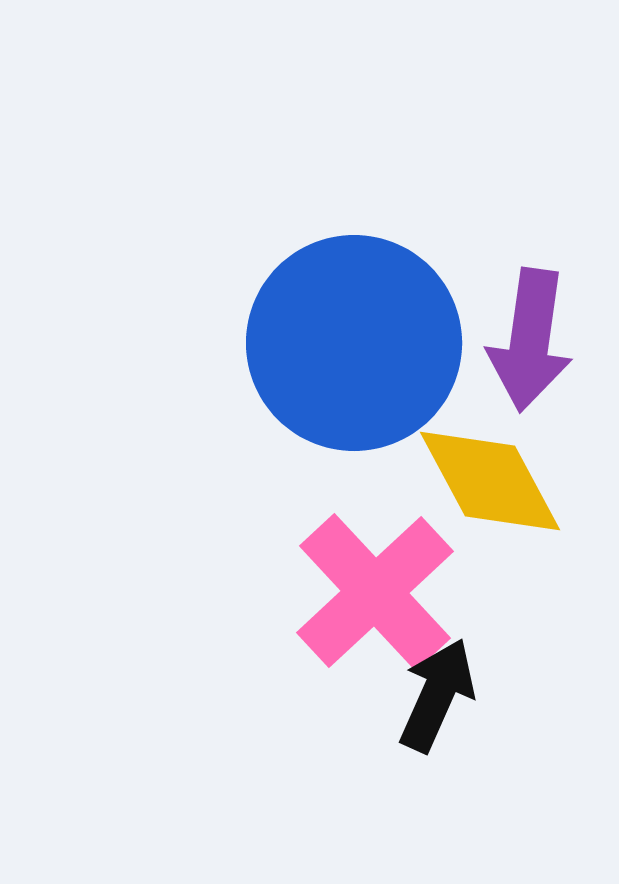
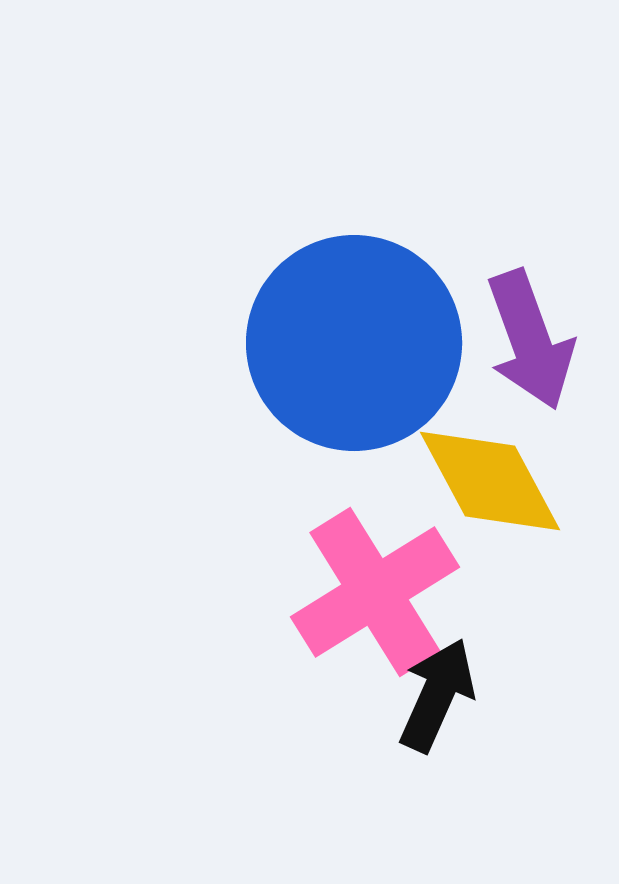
purple arrow: rotated 28 degrees counterclockwise
pink cross: rotated 11 degrees clockwise
